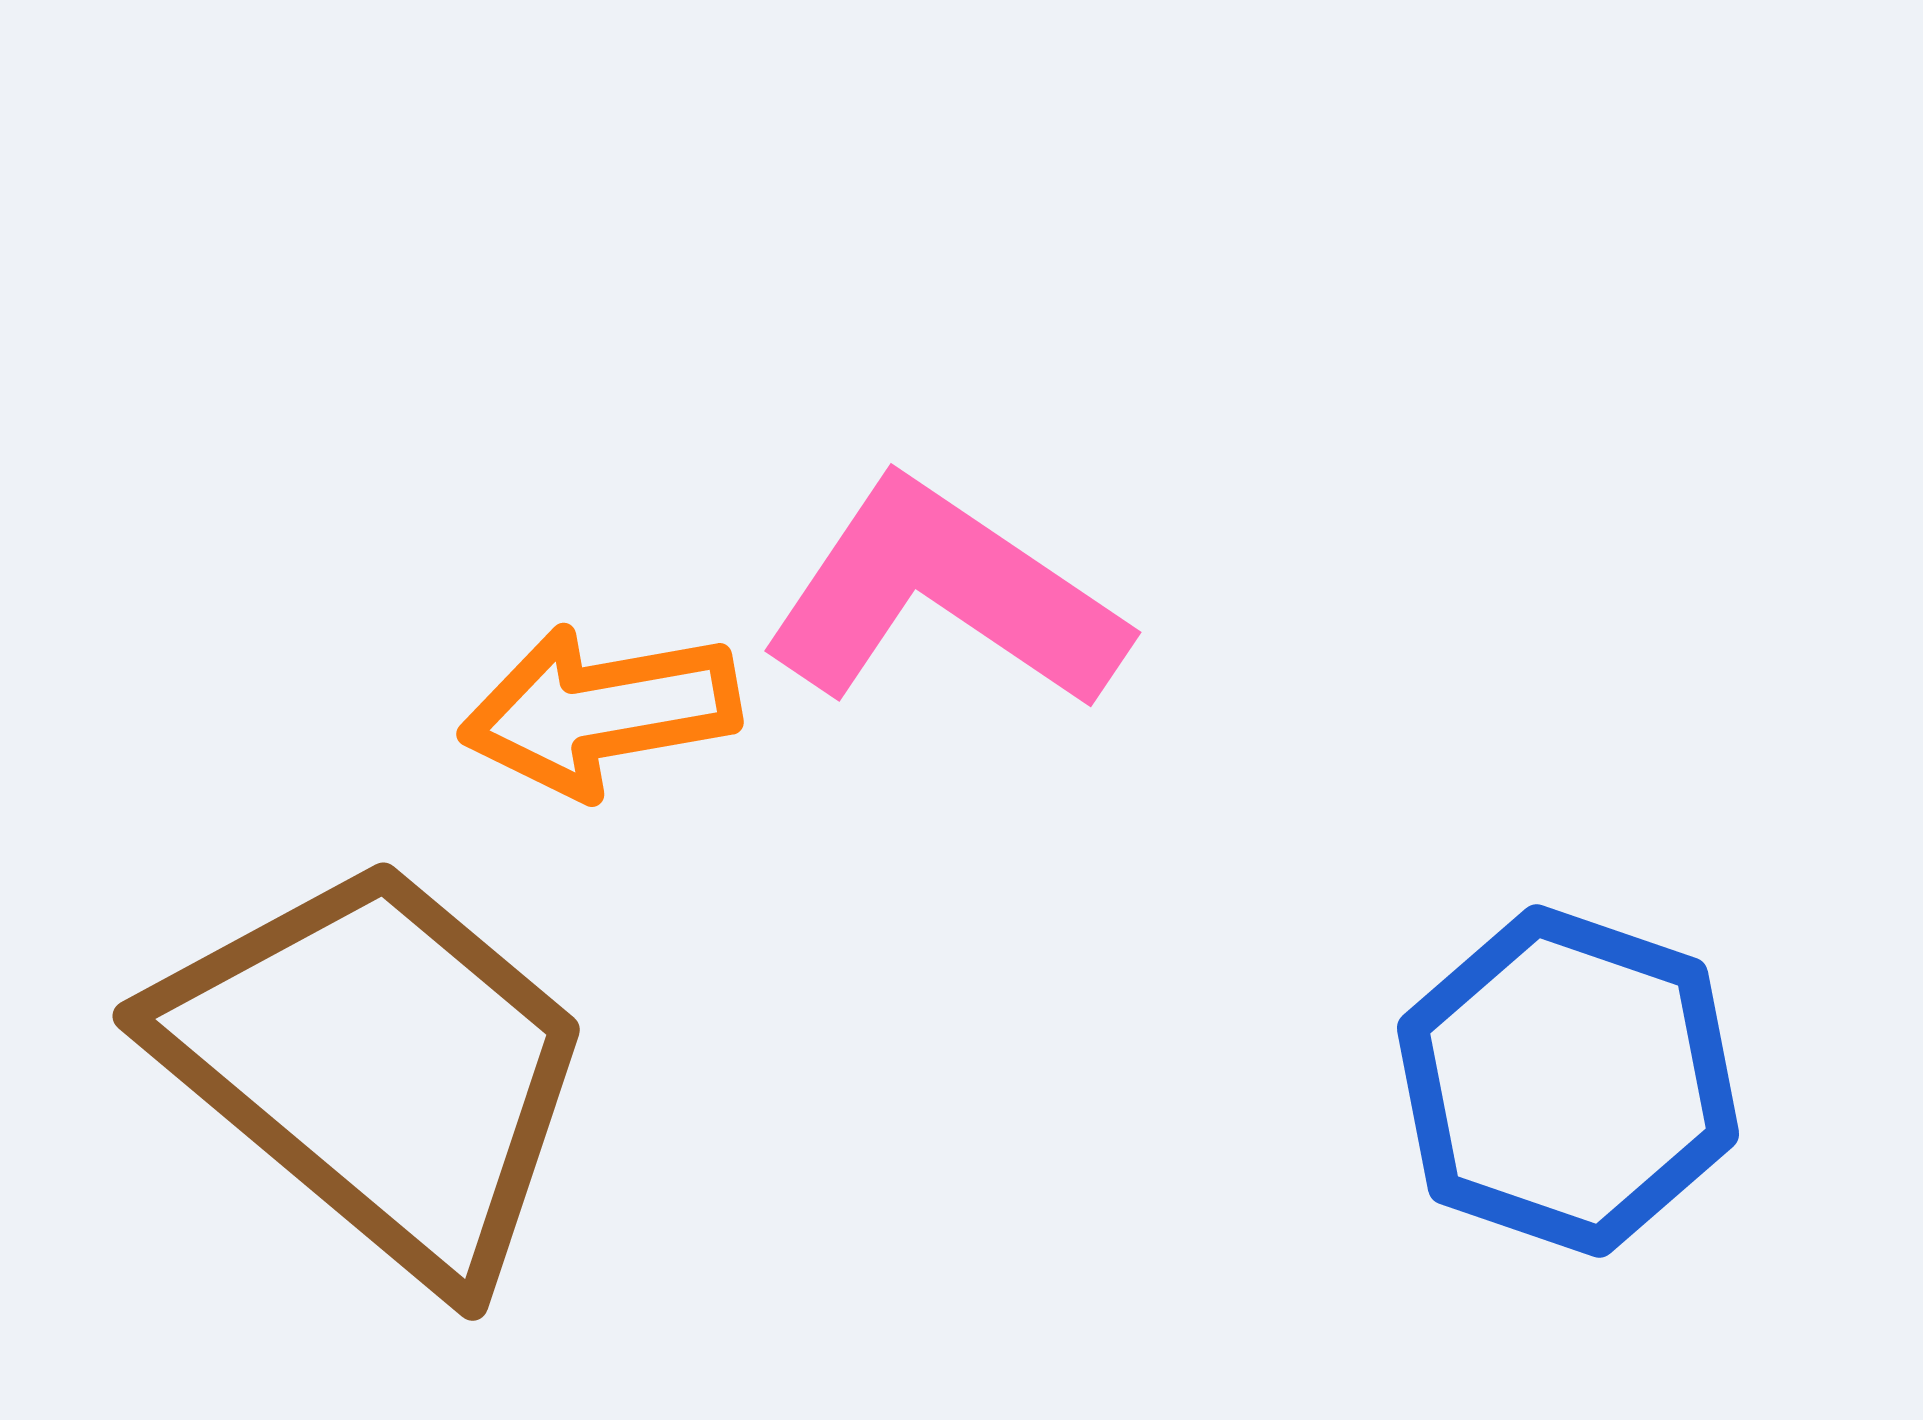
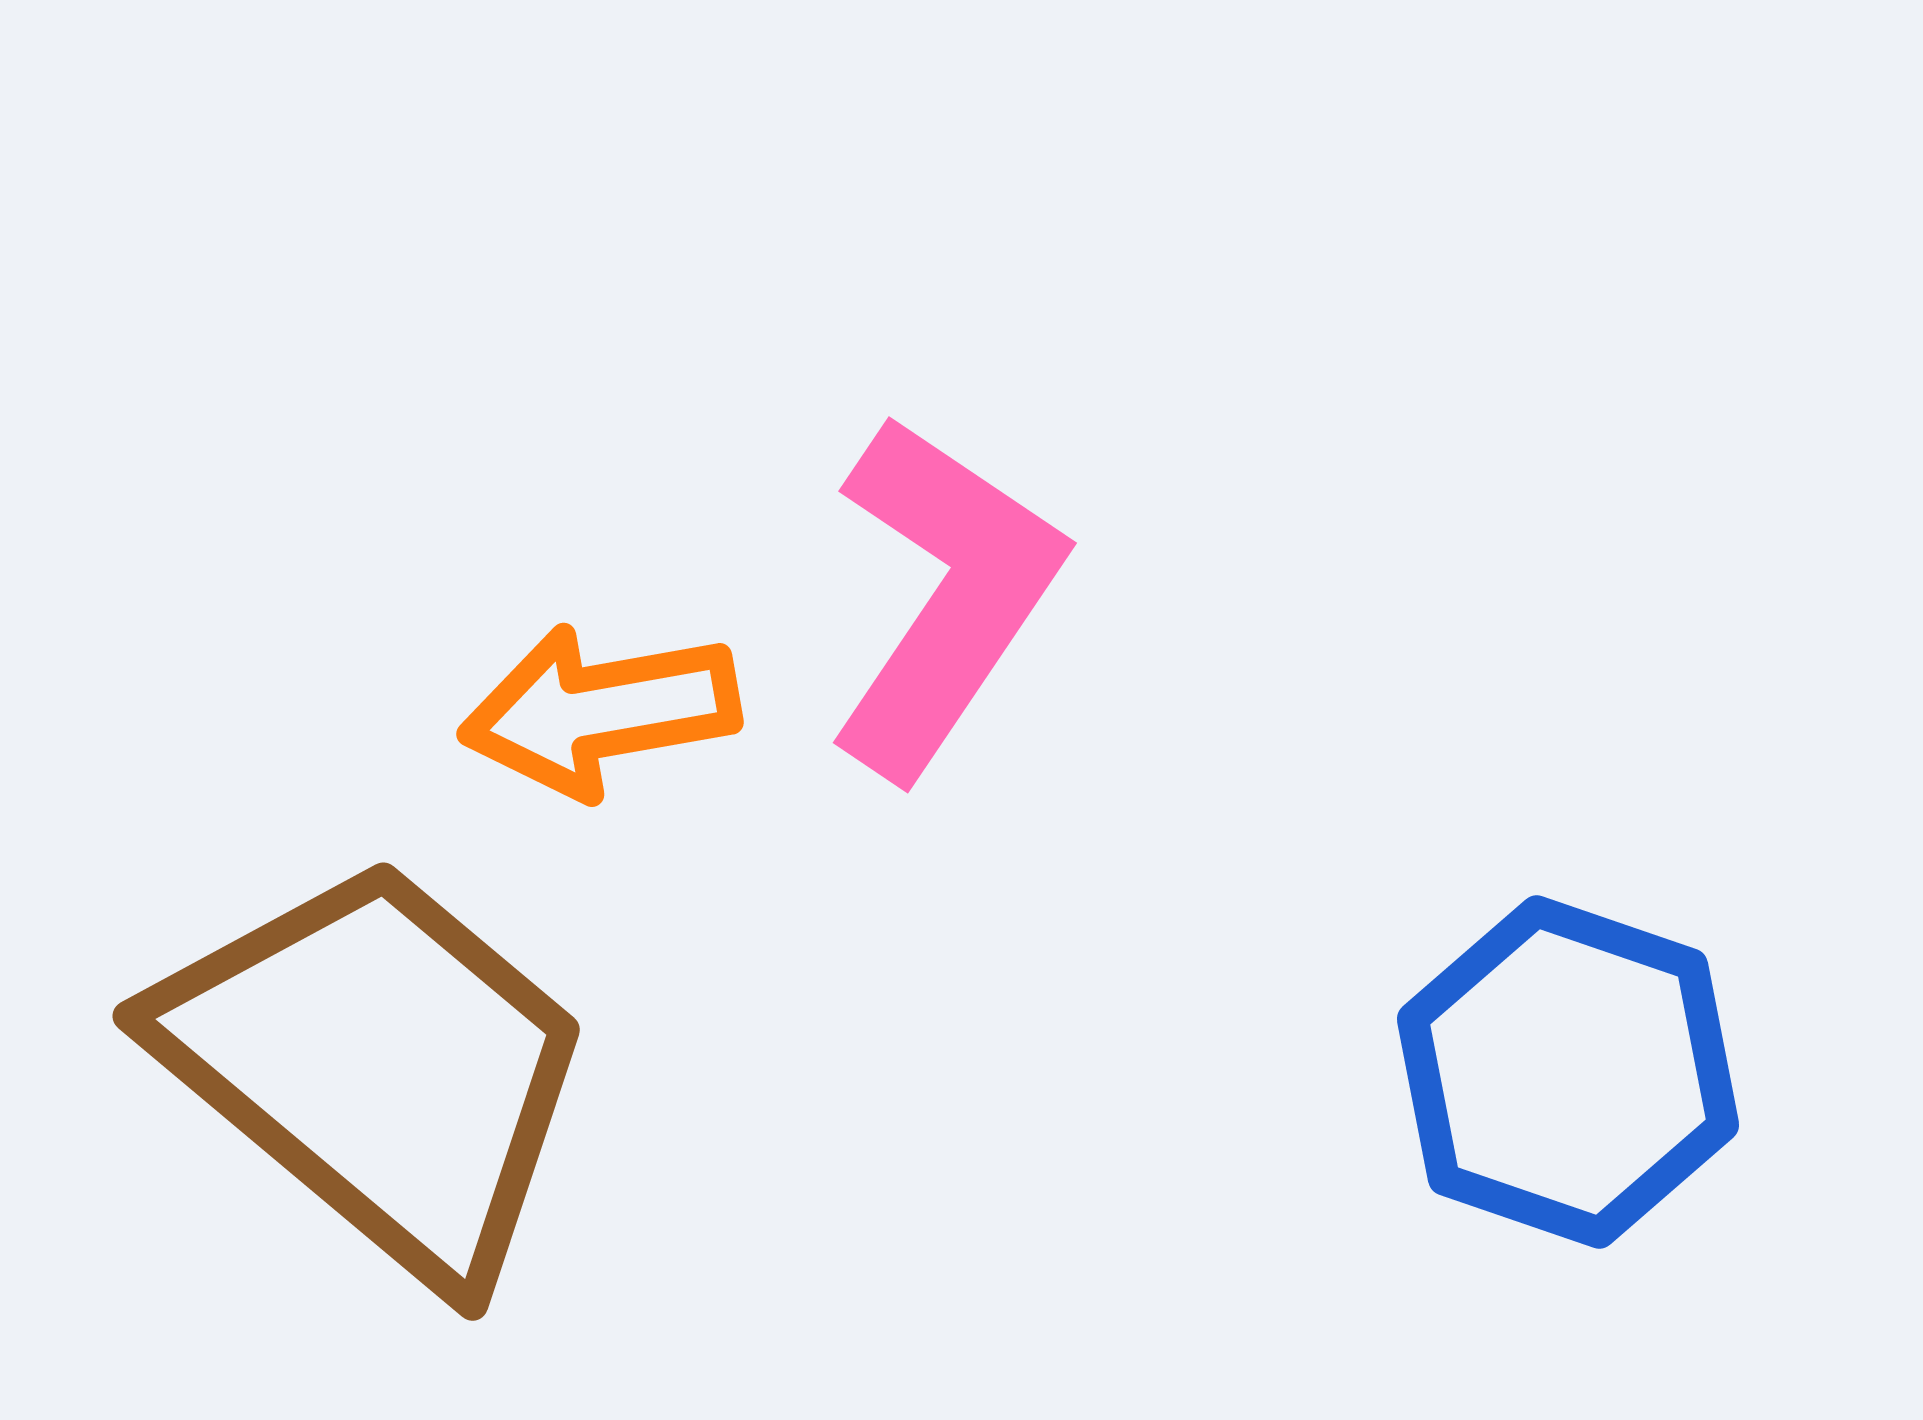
pink L-shape: rotated 90 degrees clockwise
blue hexagon: moved 9 px up
